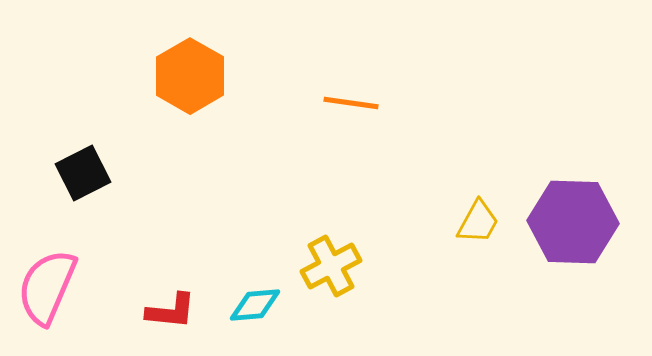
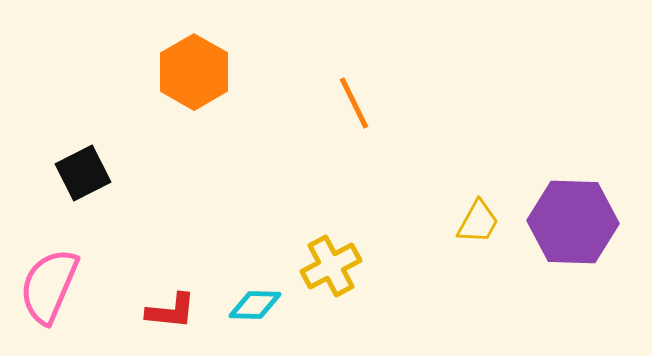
orange hexagon: moved 4 px right, 4 px up
orange line: moved 3 px right; rotated 56 degrees clockwise
pink semicircle: moved 2 px right, 1 px up
cyan diamond: rotated 6 degrees clockwise
